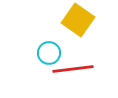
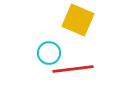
yellow square: rotated 12 degrees counterclockwise
